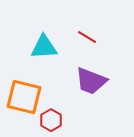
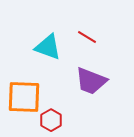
cyan triangle: moved 4 px right; rotated 24 degrees clockwise
orange square: rotated 12 degrees counterclockwise
